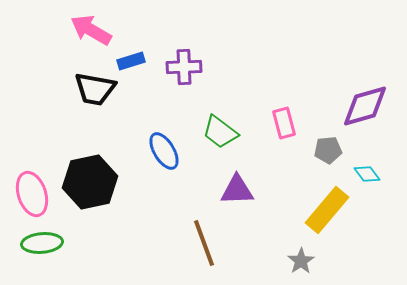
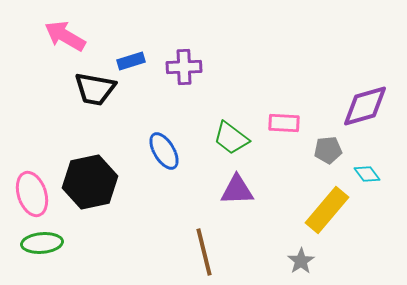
pink arrow: moved 26 px left, 6 px down
pink rectangle: rotated 72 degrees counterclockwise
green trapezoid: moved 11 px right, 6 px down
brown line: moved 9 px down; rotated 6 degrees clockwise
